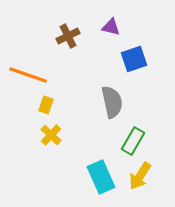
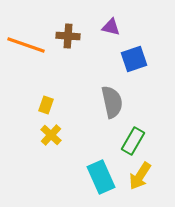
brown cross: rotated 30 degrees clockwise
orange line: moved 2 px left, 30 px up
